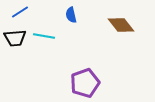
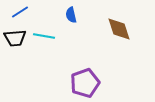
brown diamond: moved 2 px left, 4 px down; rotated 20 degrees clockwise
